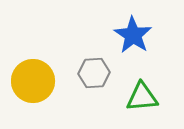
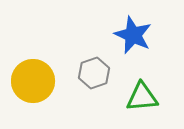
blue star: rotated 9 degrees counterclockwise
gray hexagon: rotated 16 degrees counterclockwise
